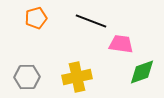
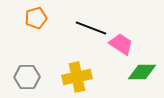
black line: moved 7 px down
pink trapezoid: rotated 25 degrees clockwise
green diamond: rotated 20 degrees clockwise
